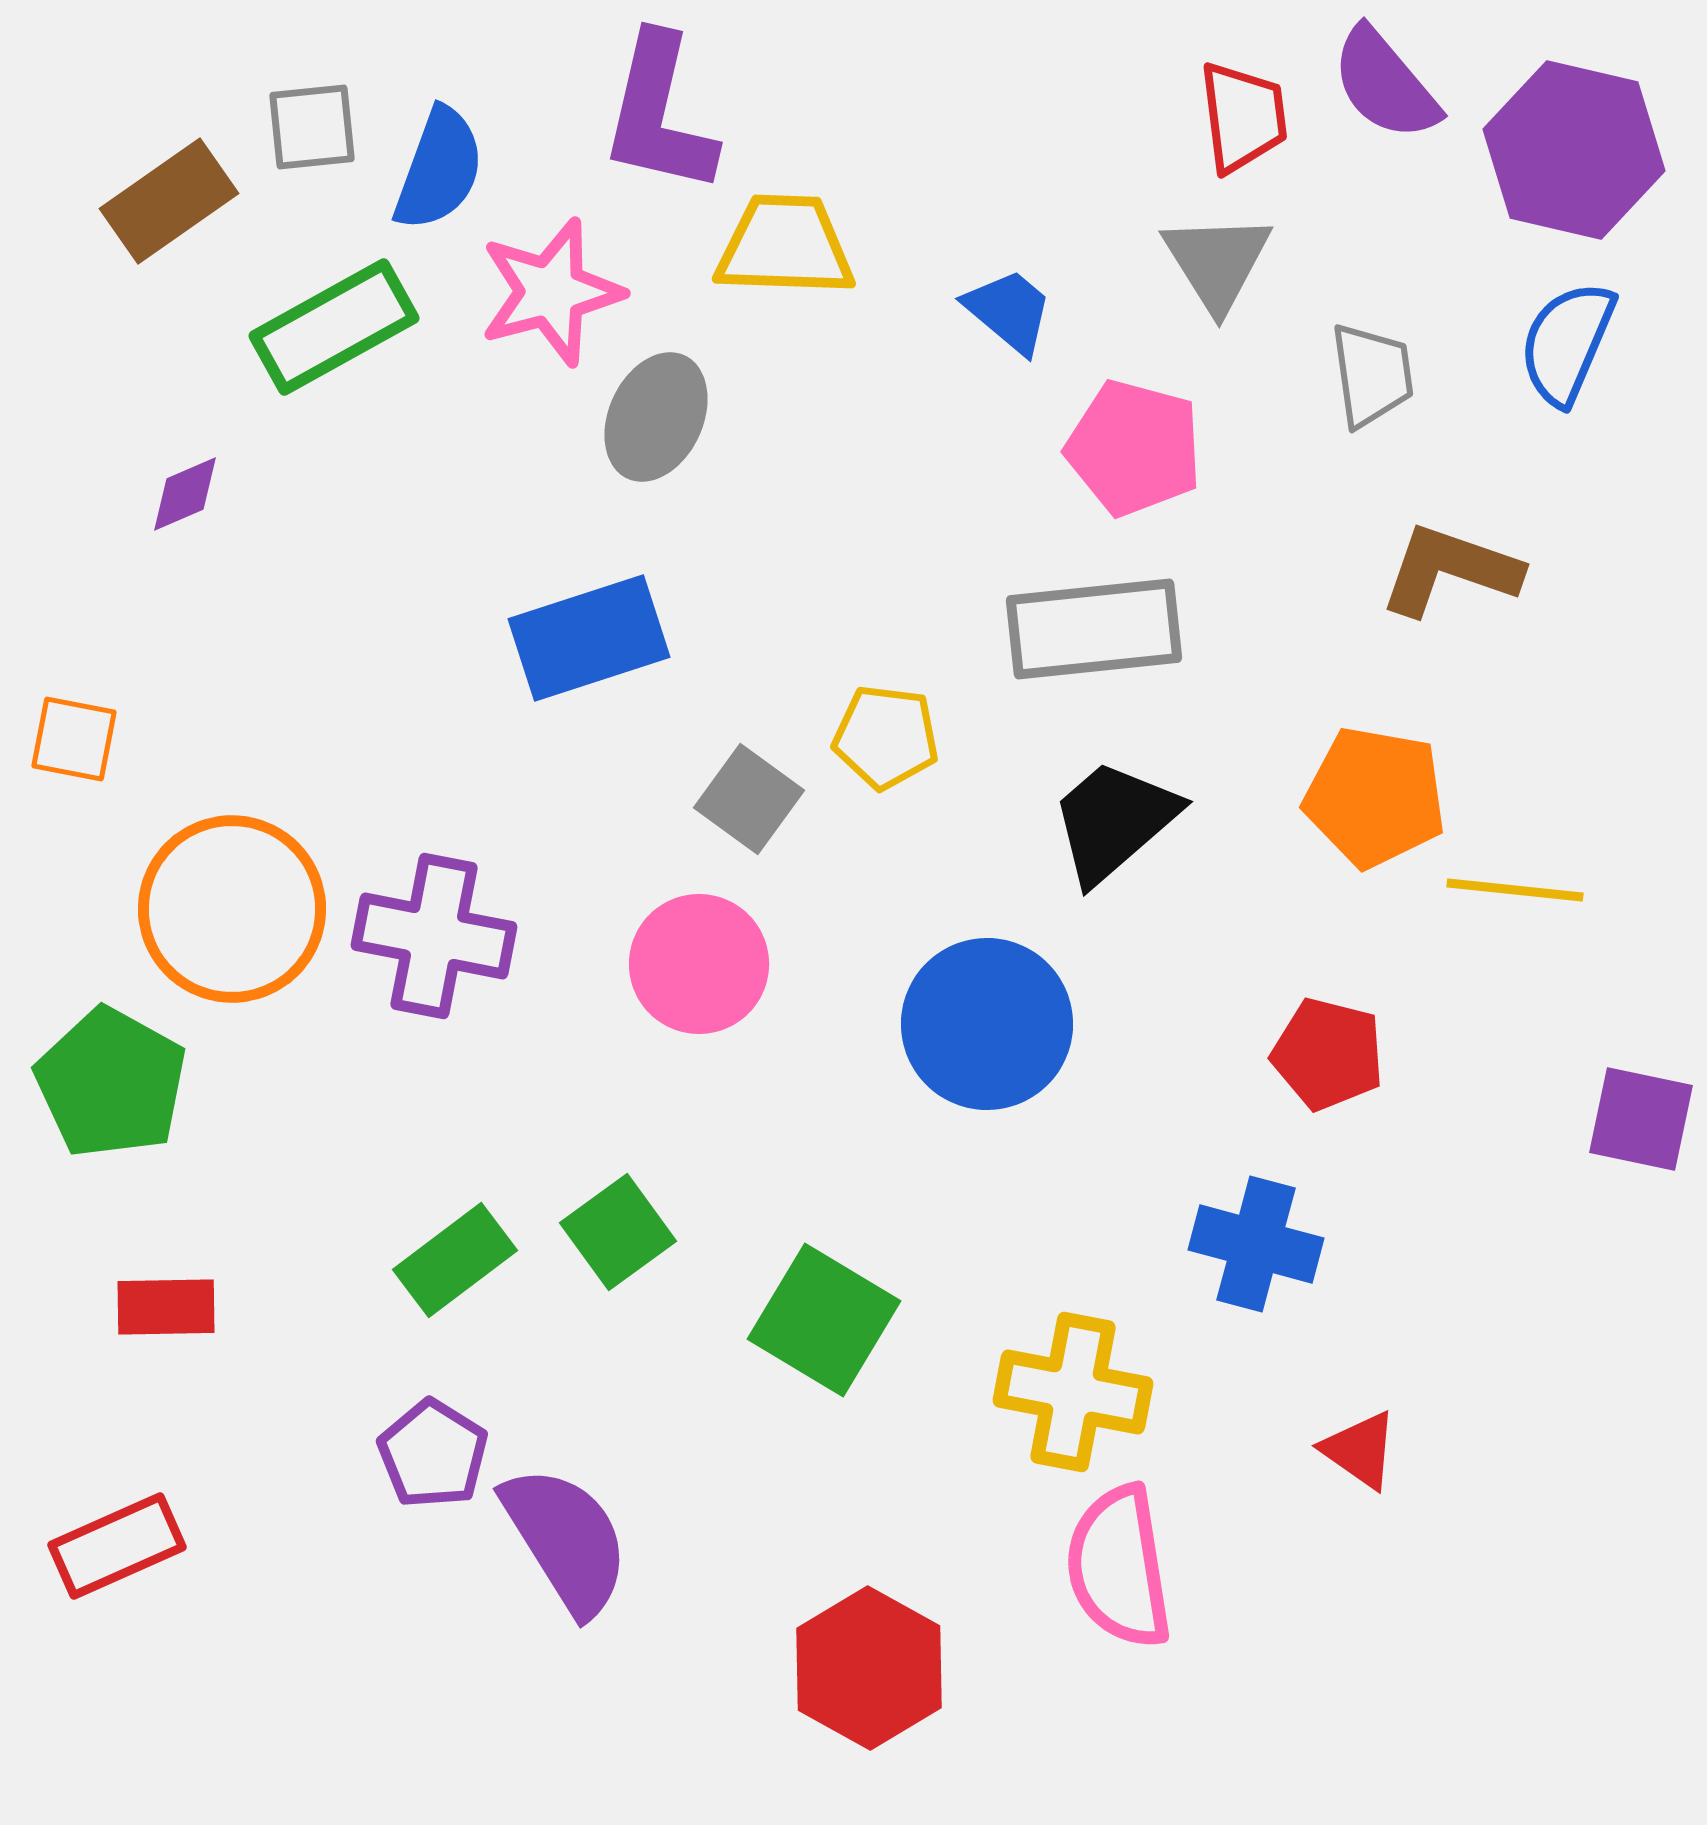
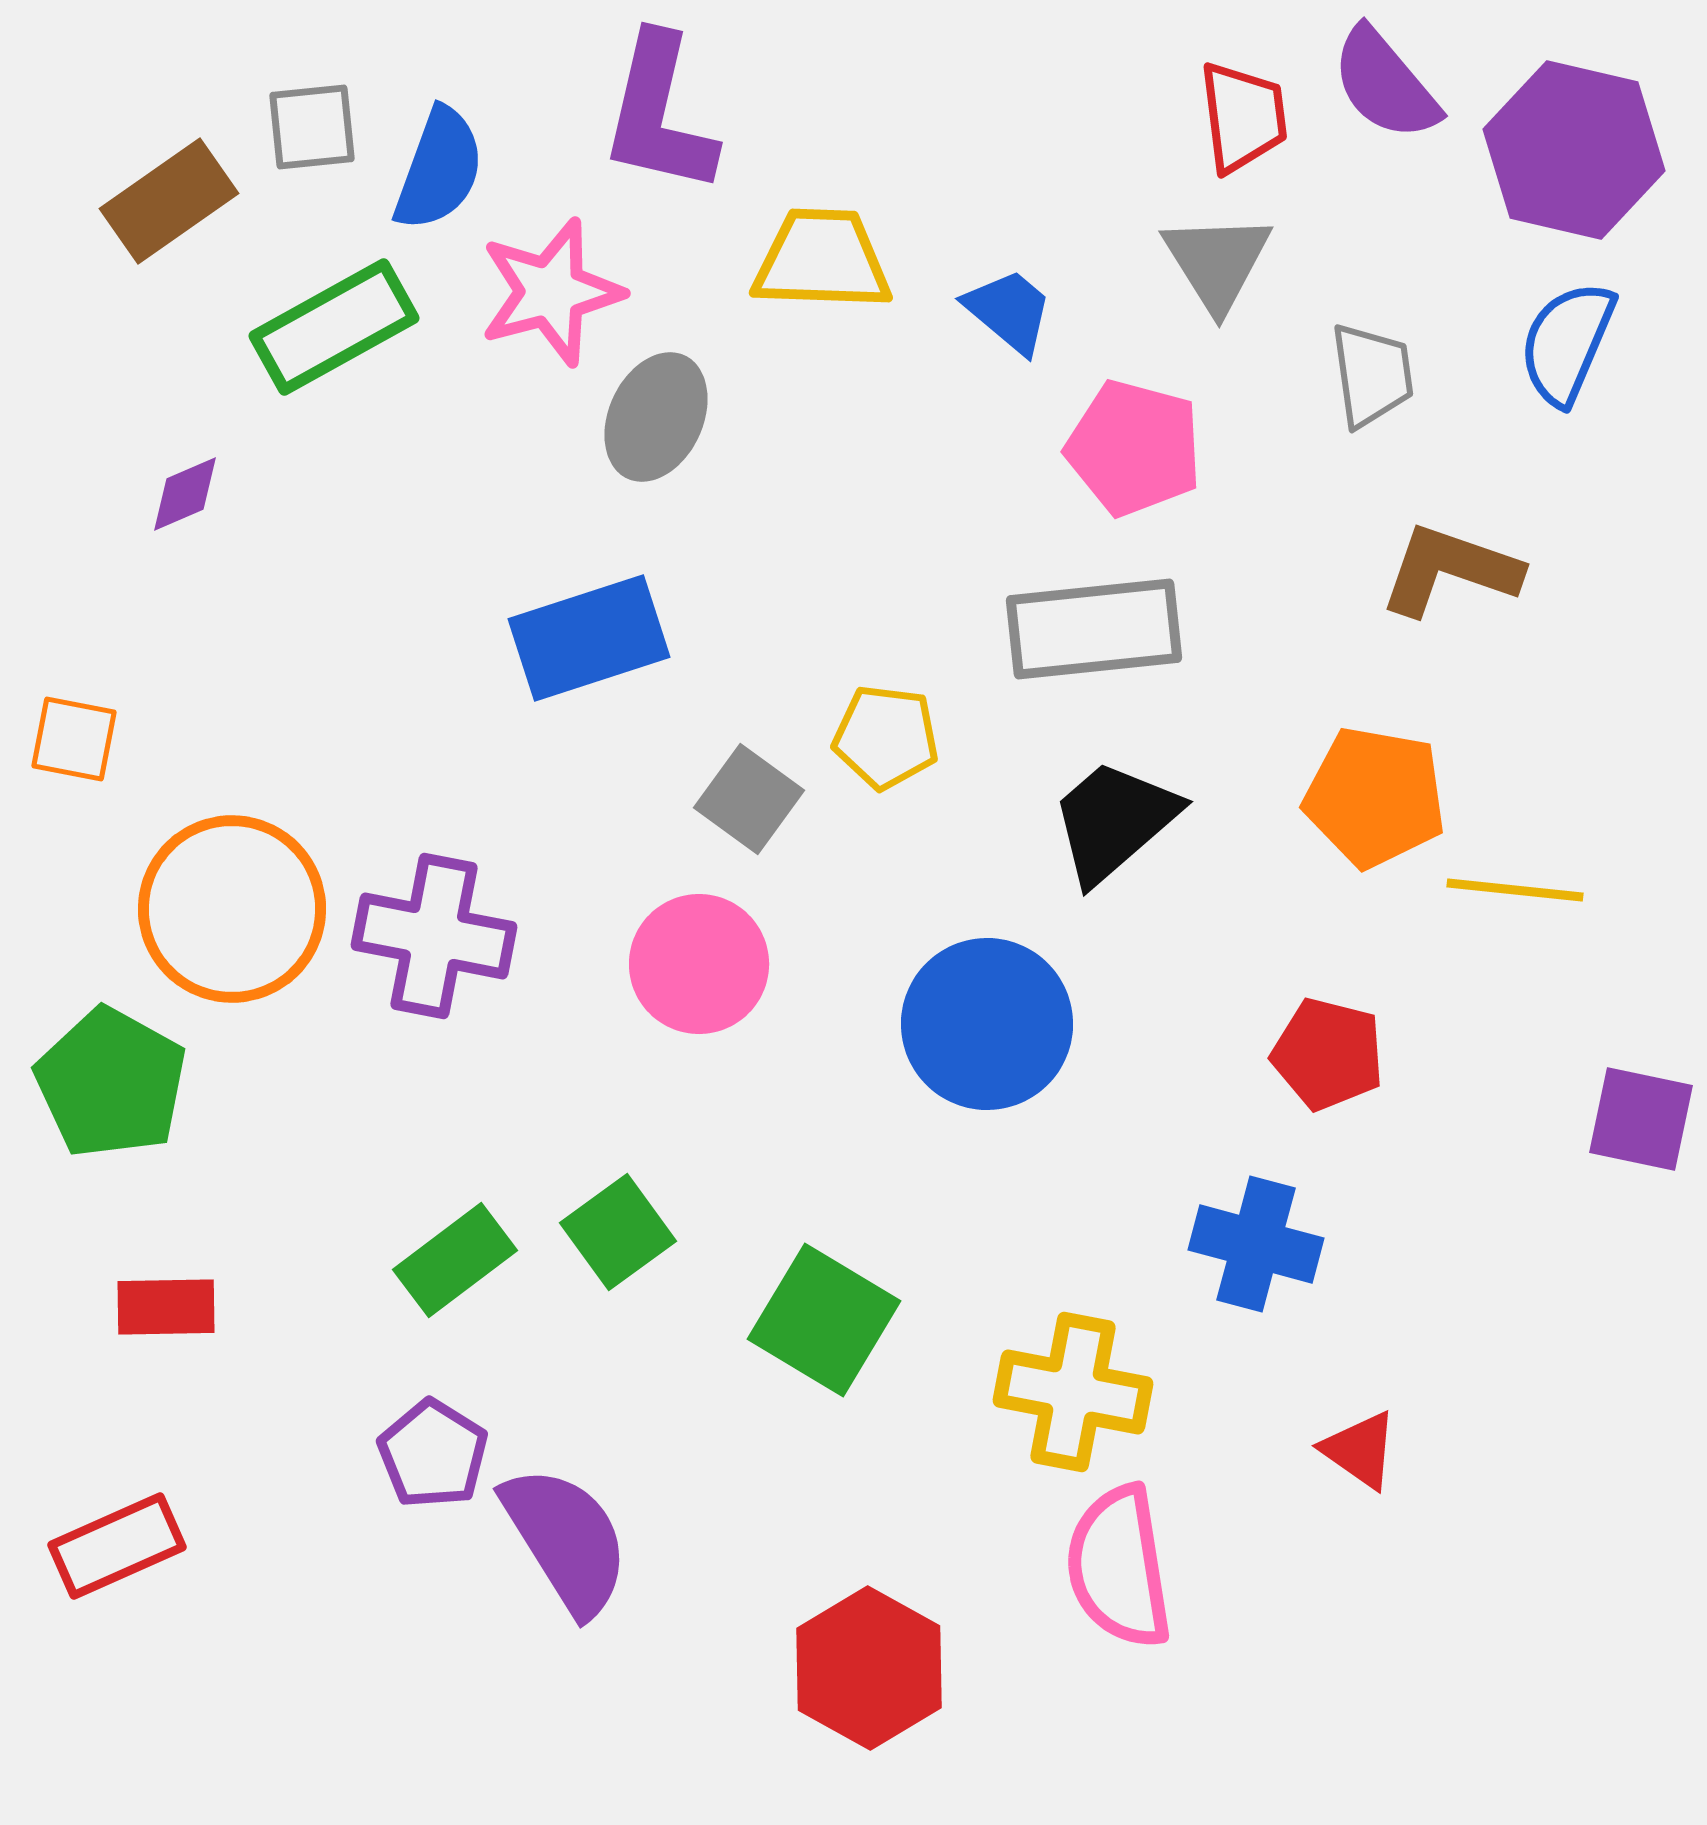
yellow trapezoid at (785, 246): moved 37 px right, 14 px down
